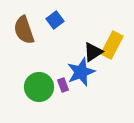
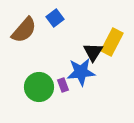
blue square: moved 2 px up
brown semicircle: rotated 120 degrees counterclockwise
yellow rectangle: moved 3 px up
black triangle: rotated 25 degrees counterclockwise
blue star: rotated 16 degrees clockwise
